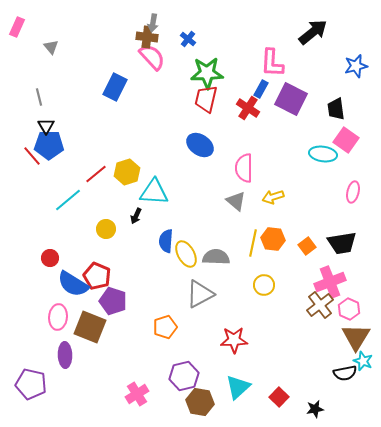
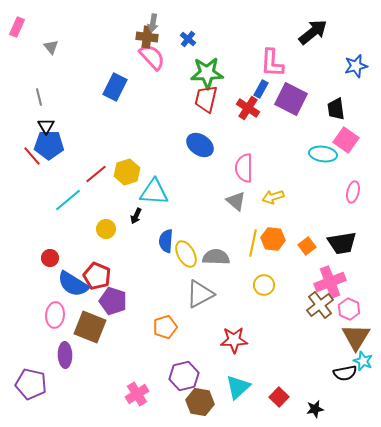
pink ellipse at (58, 317): moved 3 px left, 2 px up
